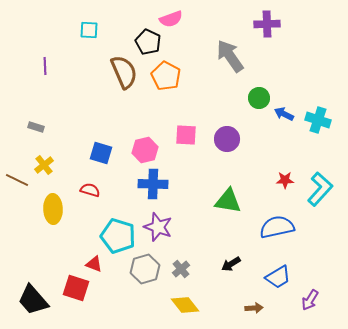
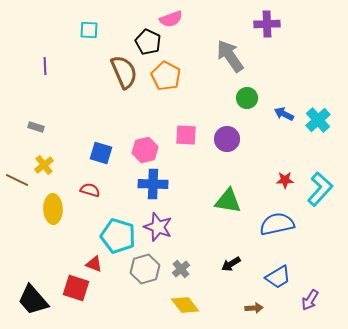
green circle: moved 12 px left
cyan cross: rotated 30 degrees clockwise
blue semicircle: moved 3 px up
